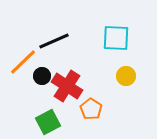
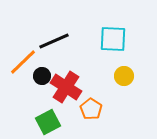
cyan square: moved 3 px left, 1 px down
yellow circle: moved 2 px left
red cross: moved 1 px left, 1 px down
